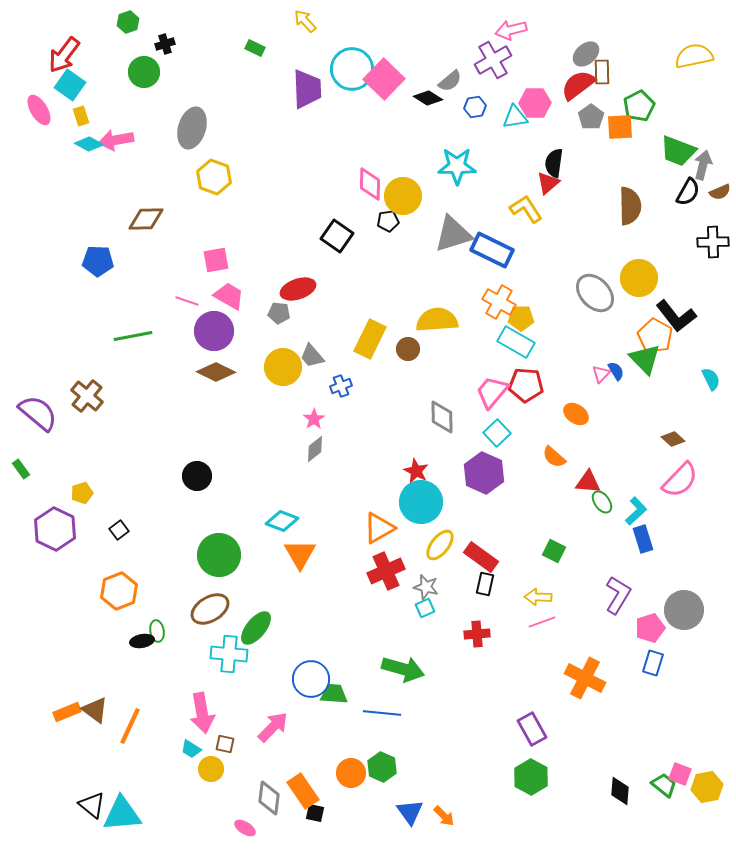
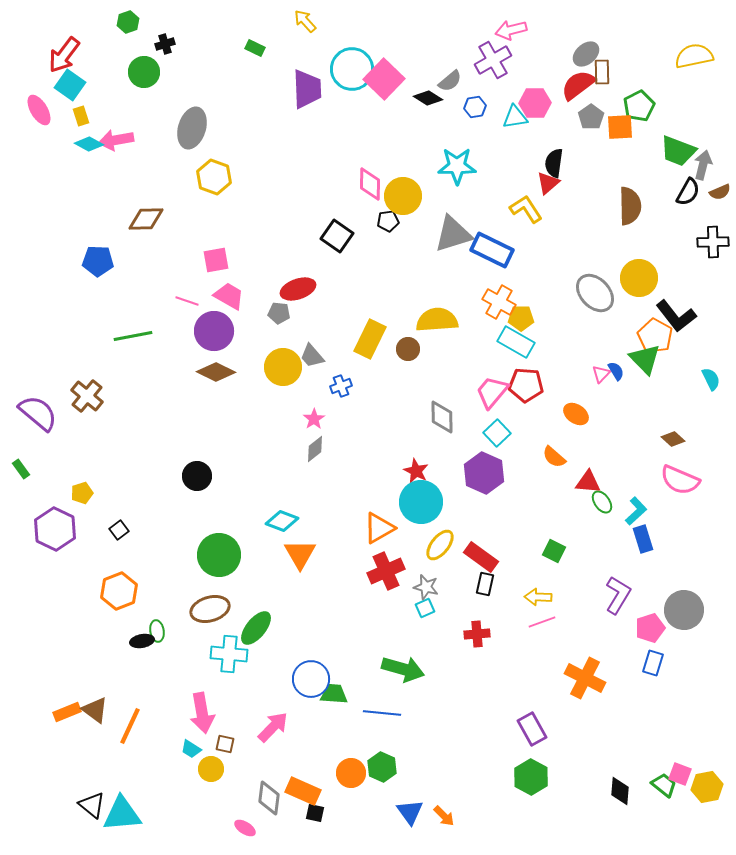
pink semicircle at (680, 480): rotated 69 degrees clockwise
brown ellipse at (210, 609): rotated 15 degrees clockwise
orange rectangle at (303, 791): rotated 32 degrees counterclockwise
